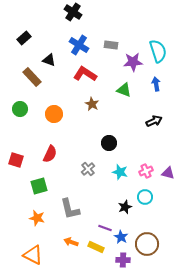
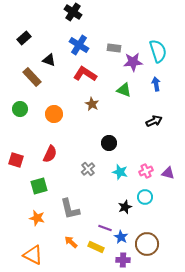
gray rectangle: moved 3 px right, 3 px down
orange arrow: rotated 24 degrees clockwise
